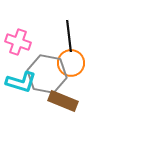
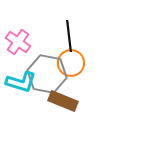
pink cross: rotated 15 degrees clockwise
